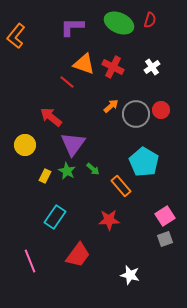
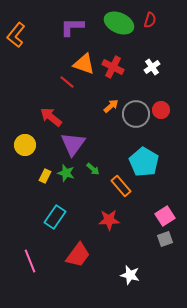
orange L-shape: moved 1 px up
green star: moved 1 px left, 2 px down; rotated 12 degrees counterclockwise
